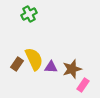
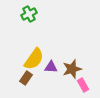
yellow semicircle: rotated 60 degrees clockwise
brown rectangle: moved 9 px right, 14 px down
pink rectangle: rotated 64 degrees counterclockwise
